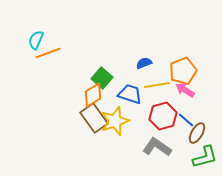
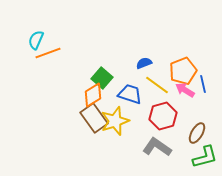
yellow line: rotated 45 degrees clockwise
blue line: moved 17 px right, 36 px up; rotated 36 degrees clockwise
